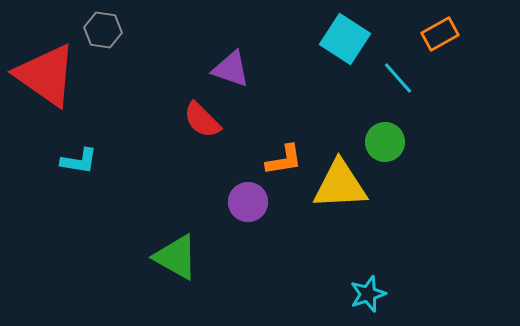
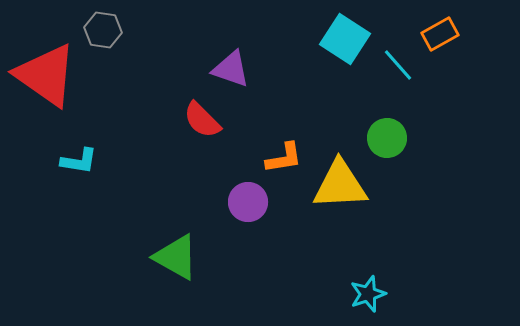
cyan line: moved 13 px up
green circle: moved 2 px right, 4 px up
orange L-shape: moved 2 px up
